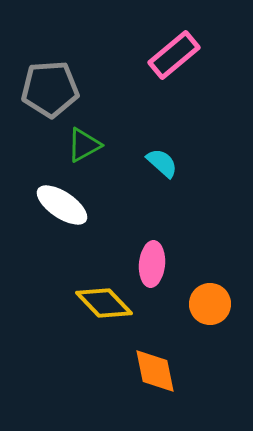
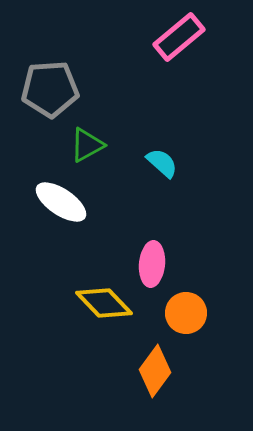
pink rectangle: moved 5 px right, 18 px up
green triangle: moved 3 px right
white ellipse: moved 1 px left, 3 px up
orange circle: moved 24 px left, 9 px down
orange diamond: rotated 48 degrees clockwise
